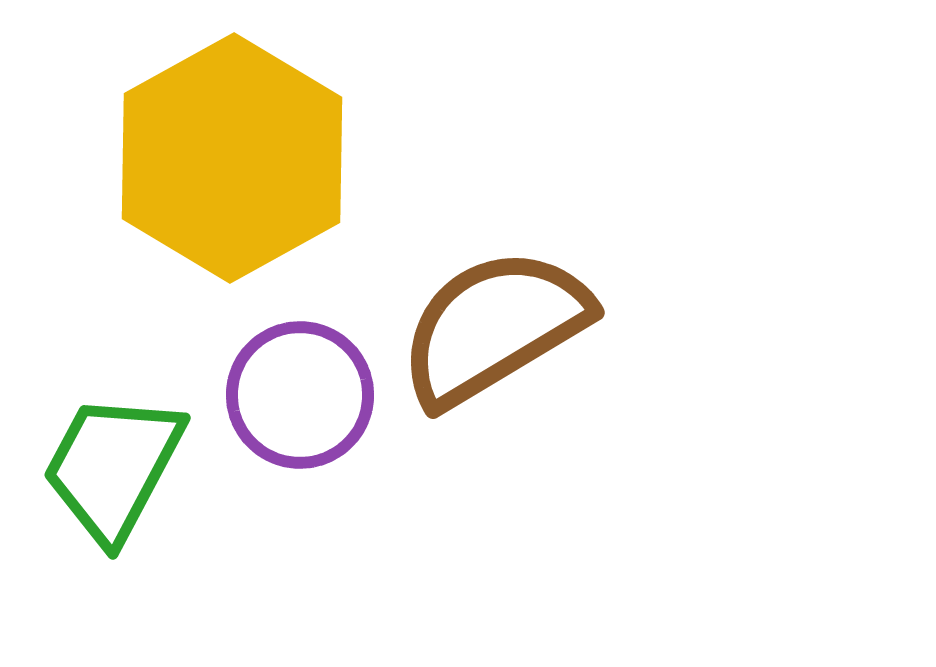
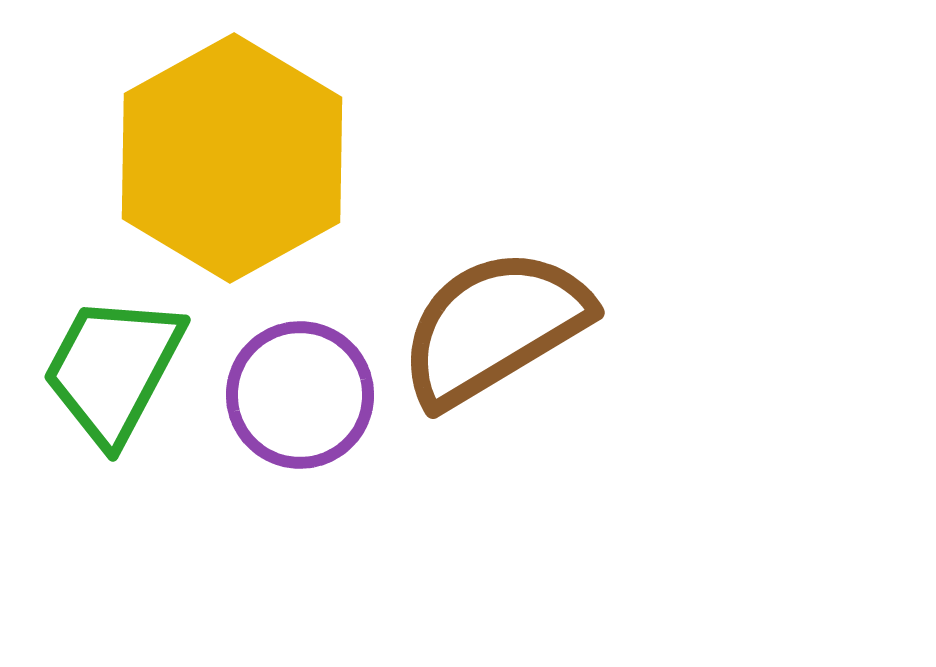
green trapezoid: moved 98 px up
